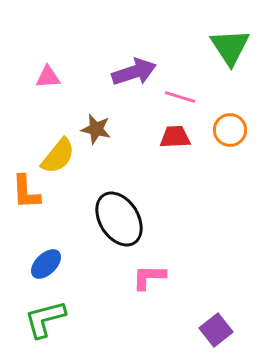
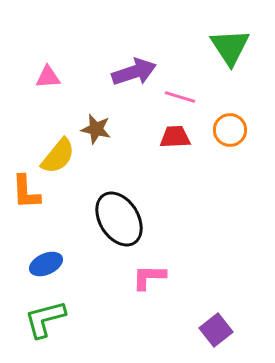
blue ellipse: rotated 20 degrees clockwise
